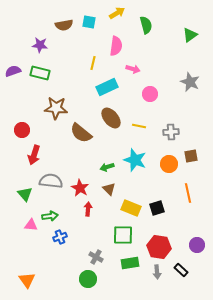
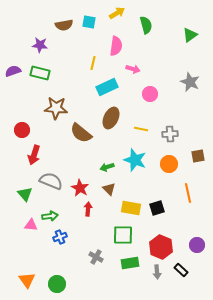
brown ellipse at (111, 118): rotated 65 degrees clockwise
yellow line at (139, 126): moved 2 px right, 3 px down
gray cross at (171, 132): moved 1 px left, 2 px down
brown square at (191, 156): moved 7 px right
gray semicircle at (51, 181): rotated 15 degrees clockwise
yellow rectangle at (131, 208): rotated 12 degrees counterclockwise
red hexagon at (159, 247): moved 2 px right; rotated 15 degrees clockwise
green circle at (88, 279): moved 31 px left, 5 px down
